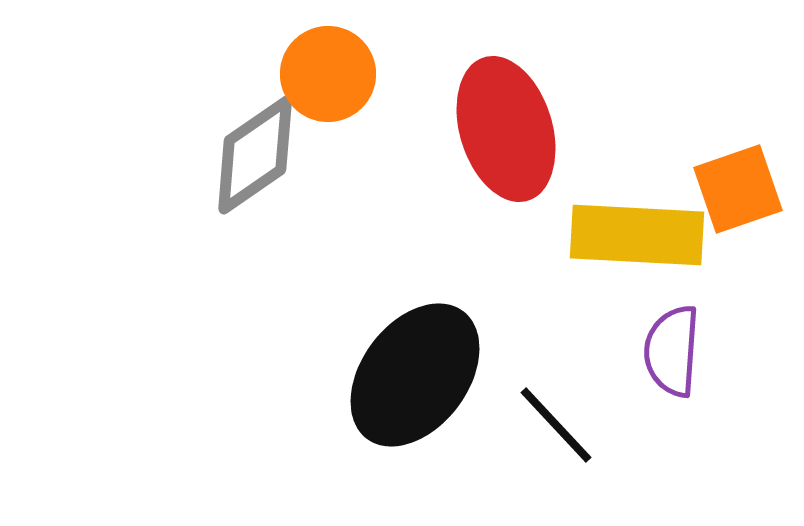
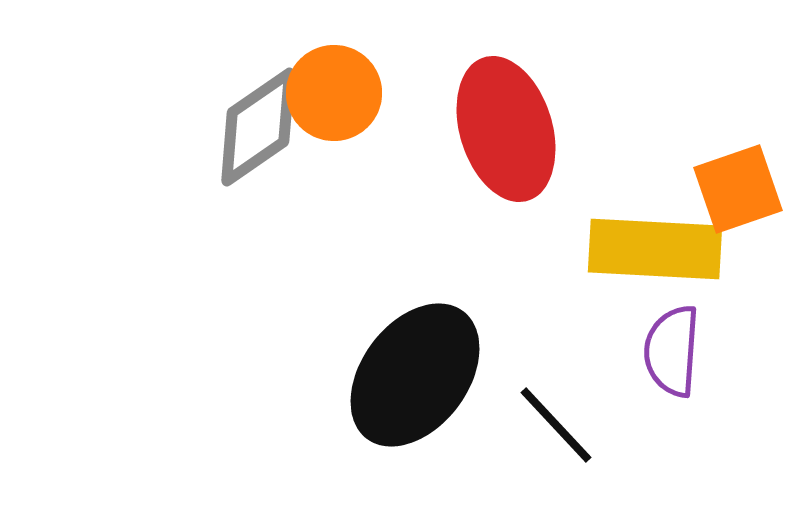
orange circle: moved 6 px right, 19 px down
gray diamond: moved 3 px right, 28 px up
yellow rectangle: moved 18 px right, 14 px down
